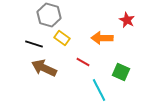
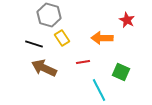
yellow rectangle: rotated 21 degrees clockwise
red line: rotated 40 degrees counterclockwise
